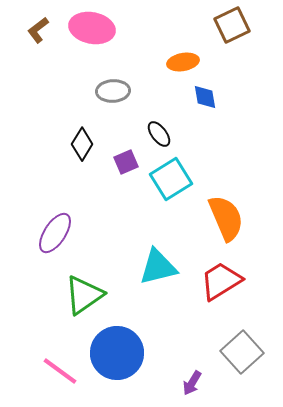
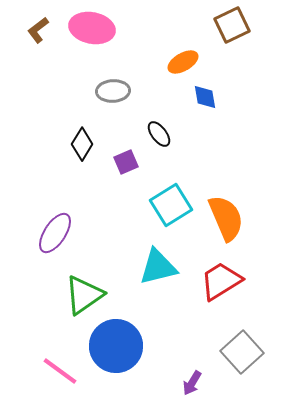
orange ellipse: rotated 20 degrees counterclockwise
cyan square: moved 26 px down
blue circle: moved 1 px left, 7 px up
